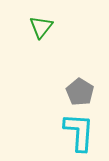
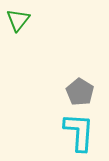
green triangle: moved 23 px left, 7 px up
